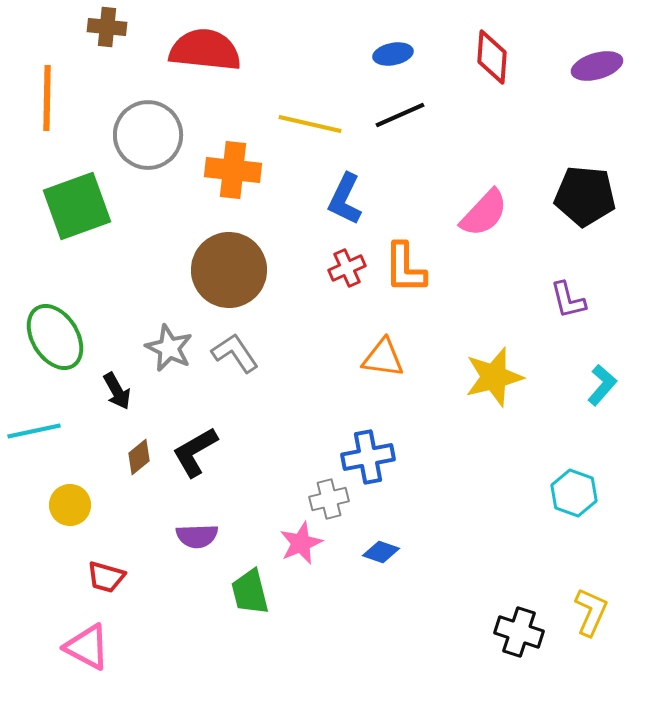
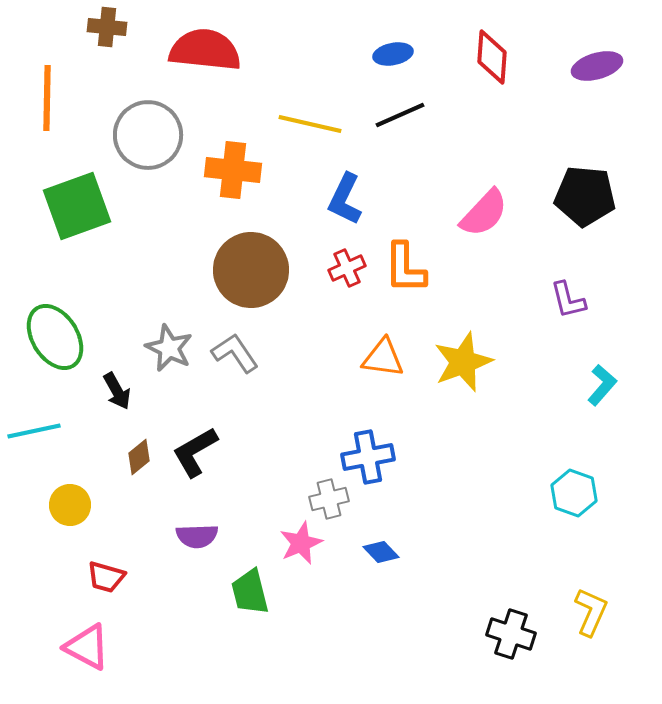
brown circle: moved 22 px right
yellow star: moved 31 px left, 15 px up; rotated 6 degrees counterclockwise
blue diamond: rotated 27 degrees clockwise
black cross: moved 8 px left, 2 px down
